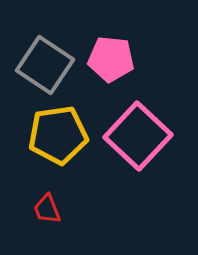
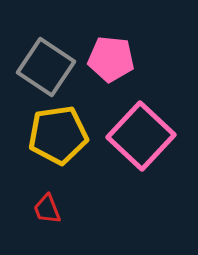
gray square: moved 1 px right, 2 px down
pink square: moved 3 px right
